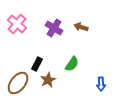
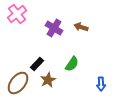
pink cross: moved 10 px up; rotated 12 degrees clockwise
black rectangle: rotated 16 degrees clockwise
